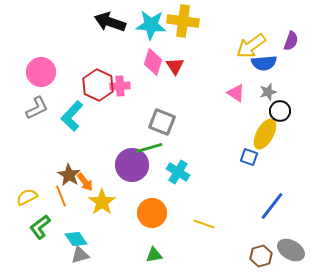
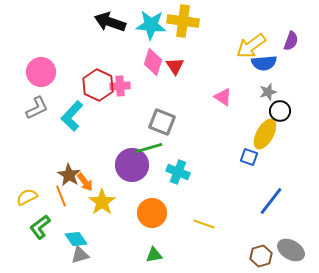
pink triangle: moved 13 px left, 4 px down
cyan cross: rotated 10 degrees counterclockwise
blue line: moved 1 px left, 5 px up
